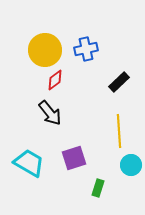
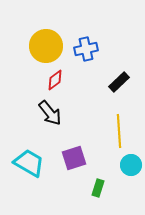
yellow circle: moved 1 px right, 4 px up
